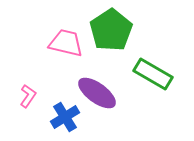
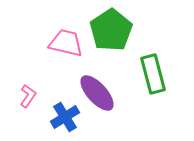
green rectangle: rotated 45 degrees clockwise
purple ellipse: rotated 12 degrees clockwise
